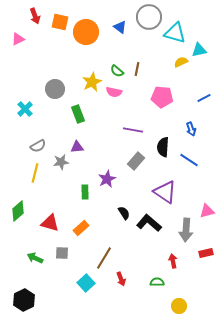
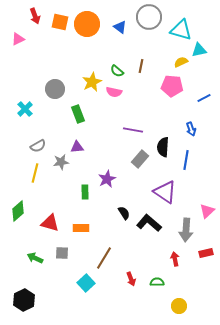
orange circle at (86, 32): moved 1 px right, 8 px up
cyan triangle at (175, 33): moved 6 px right, 3 px up
brown line at (137, 69): moved 4 px right, 3 px up
pink pentagon at (162, 97): moved 10 px right, 11 px up
blue line at (189, 160): moved 3 px left; rotated 66 degrees clockwise
gray rectangle at (136, 161): moved 4 px right, 2 px up
pink triangle at (207, 211): rotated 28 degrees counterclockwise
orange rectangle at (81, 228): rotated 42 degrees clockwise
red arrow at (173, 261): moved 2 px right, 2 px up
red arrow at (121, 279): moved 10 px right
